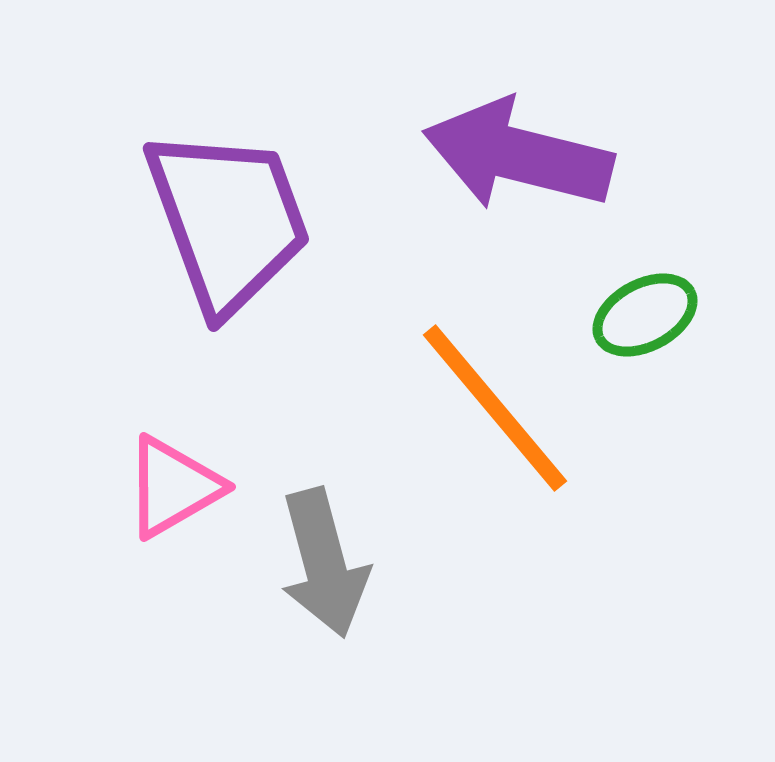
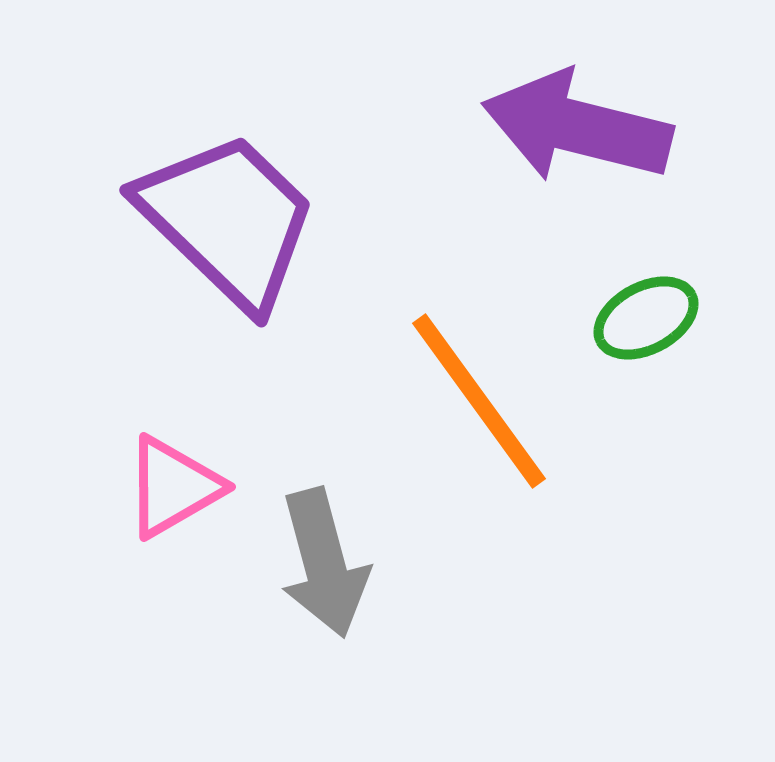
purple arrow: moved 59 px right, 28 px up
purple trapezoid: rotated 26 degrees counterclockwise
green ellipse: moved 1 px right, 3 px down
orange line: moved 16 px left, 7 px up; rotated 4 degrees clockwise
